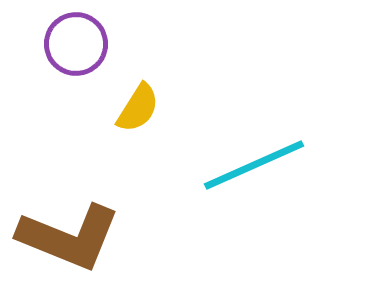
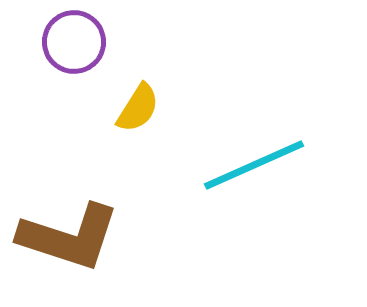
purple circle: moved 2 px left, 2 px up
brown L-shape: rotated 4 degrees counterclockwise
